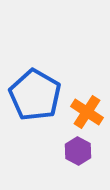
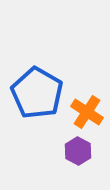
blue pentagon: moved 2 px right, 2 px up
